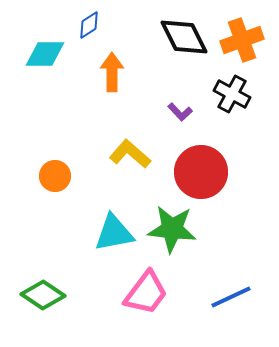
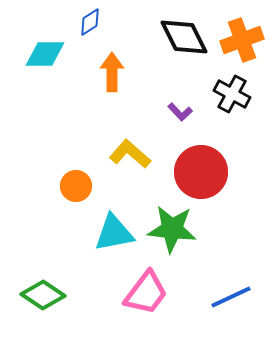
blue diamond: moved 1 px right, 3 px up
orange circle: moved 21 px right, 10 px down
